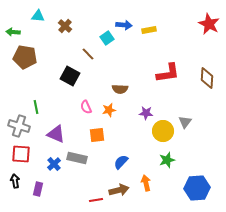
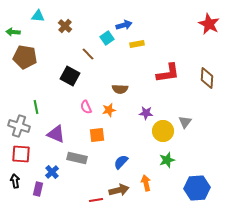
blue arrow: rotated 21 degrees counterclockwise
yellow rectangle: moved 12 px left, 14 px down
blue cross: moved 2 px left, 8 px down
